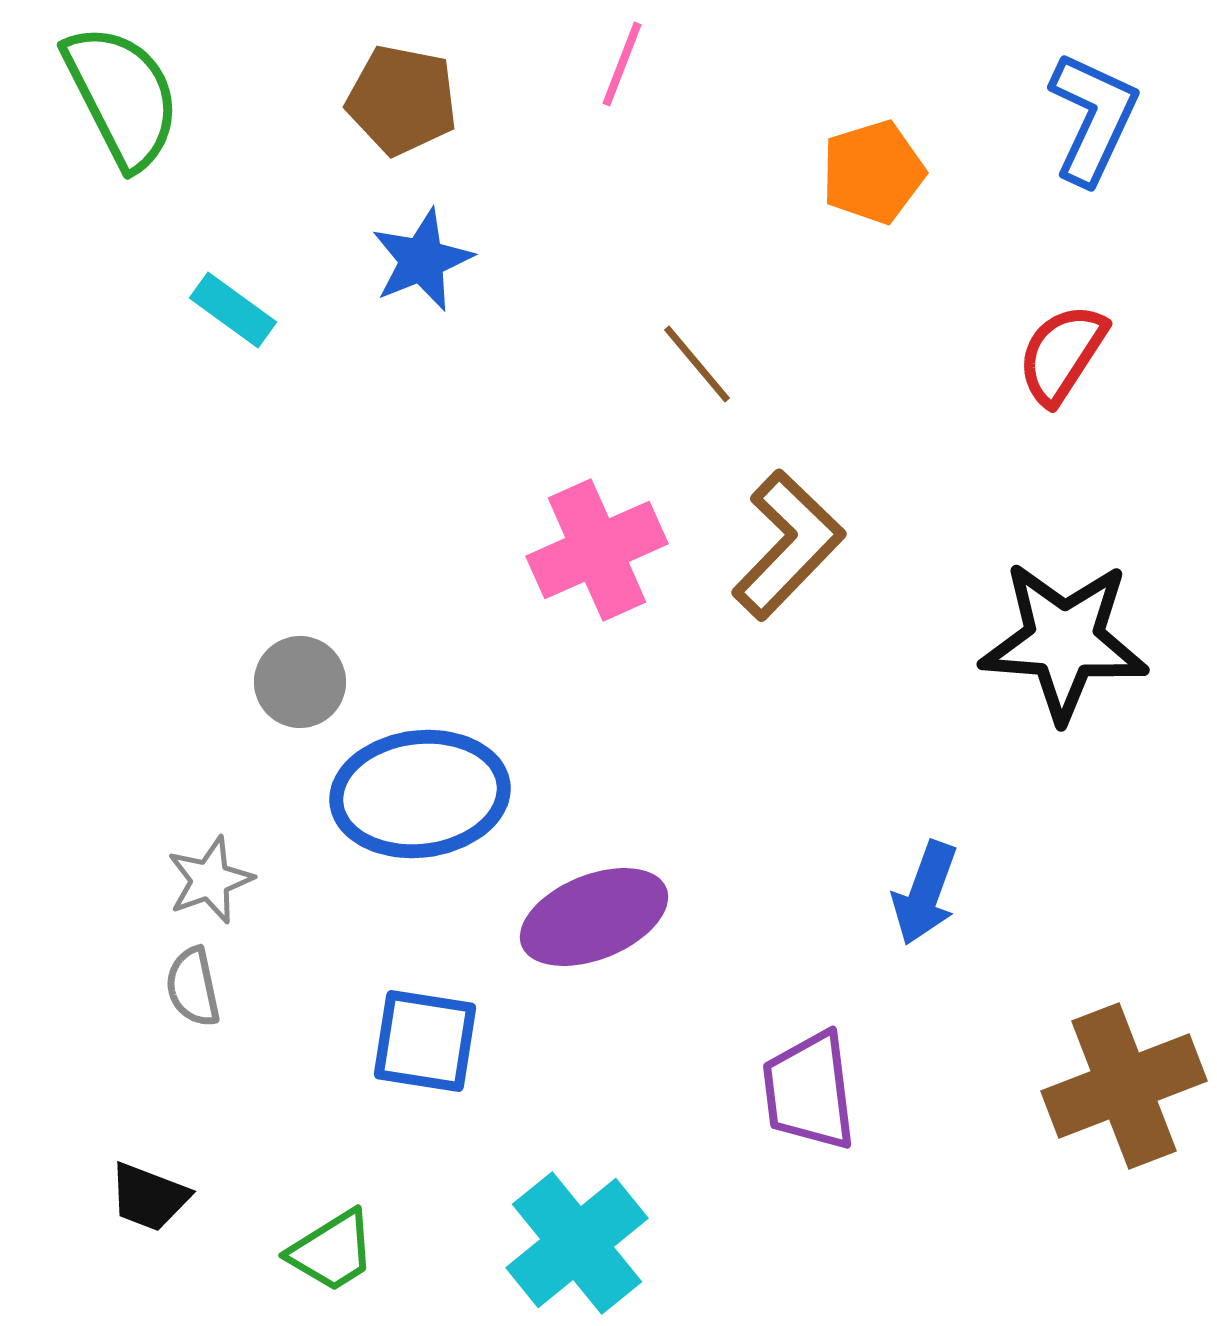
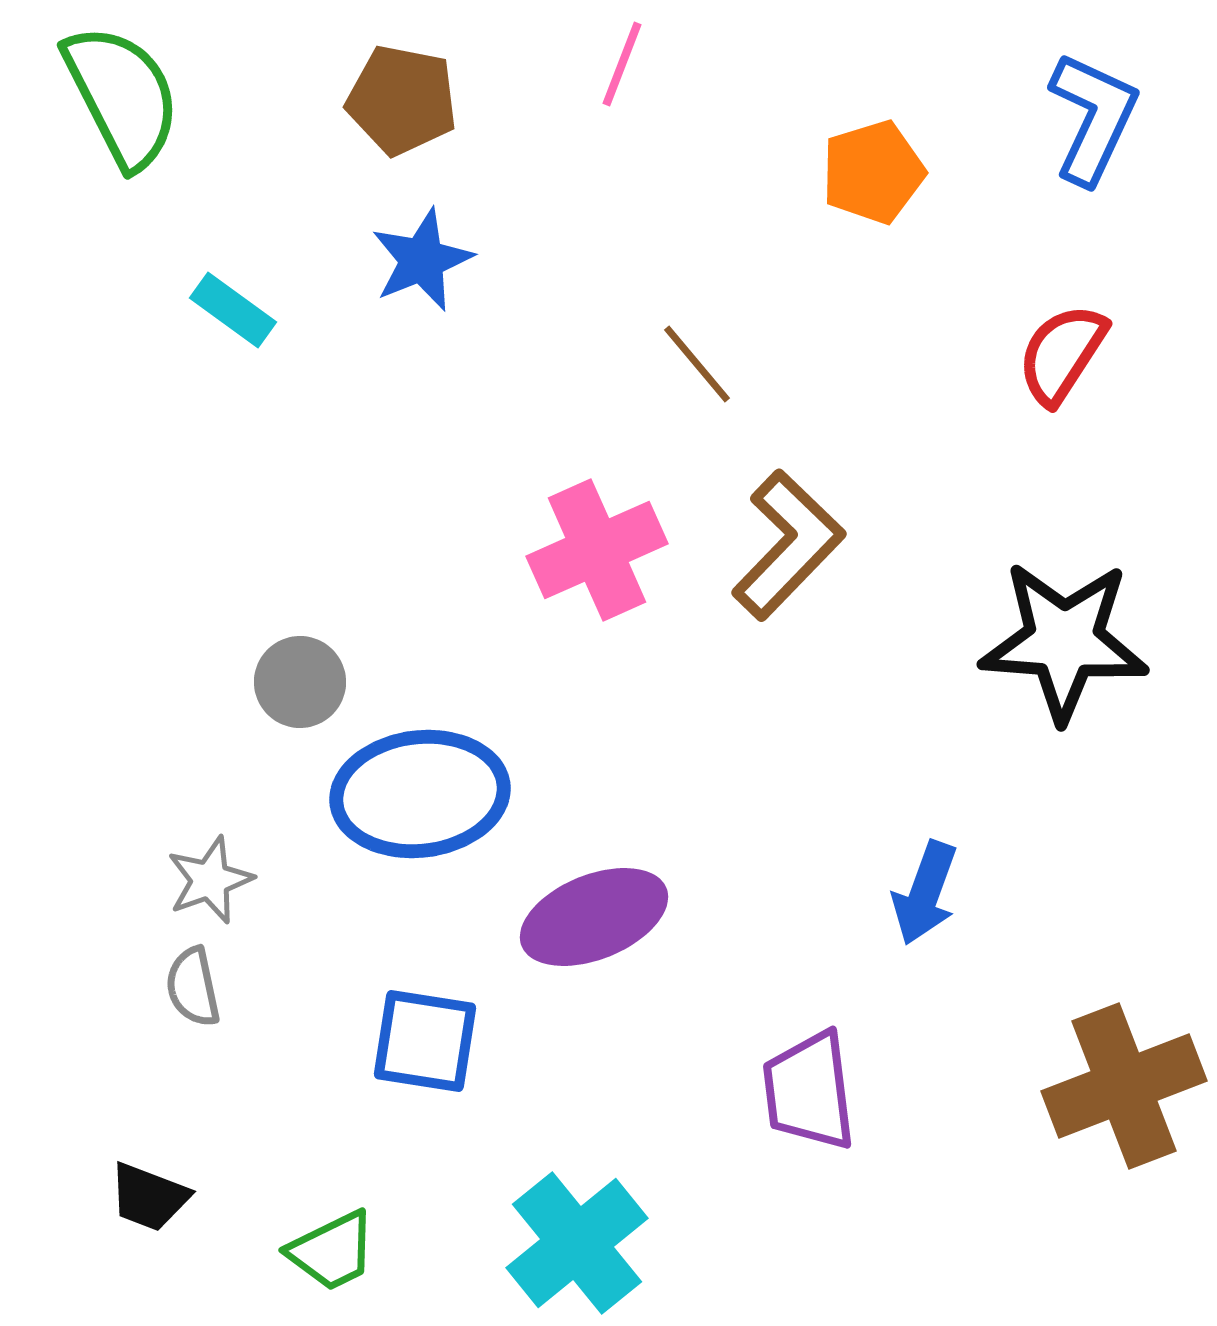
green trapezoid: rotated 6 degrees clockwise
